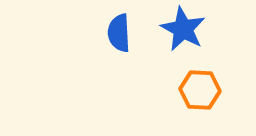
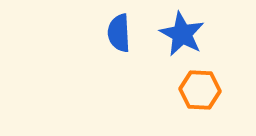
blue star: moved 1 px left, 5 px down
